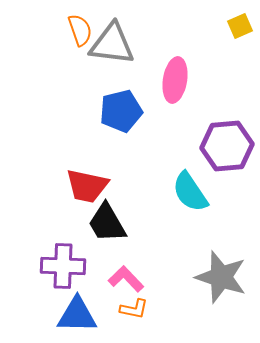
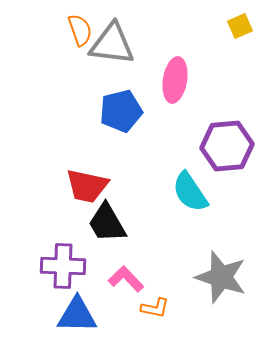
orange L-shape: moved 21 px right, 1 px up
